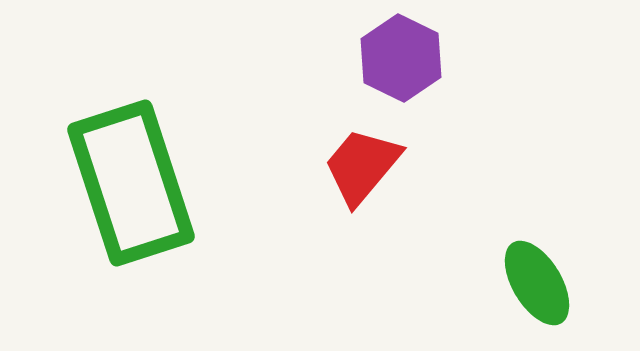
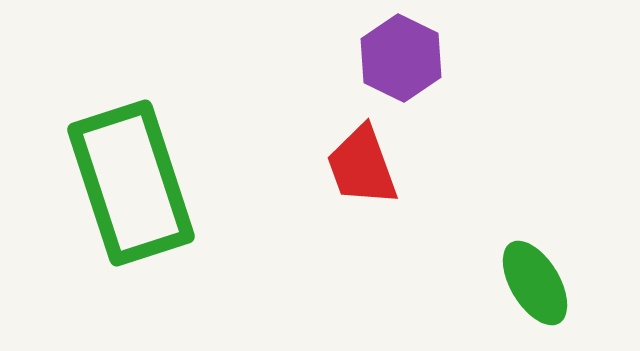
red trapezoid: rotated 60 degrees counterclockwise
green ellipse: moved 2 px left
